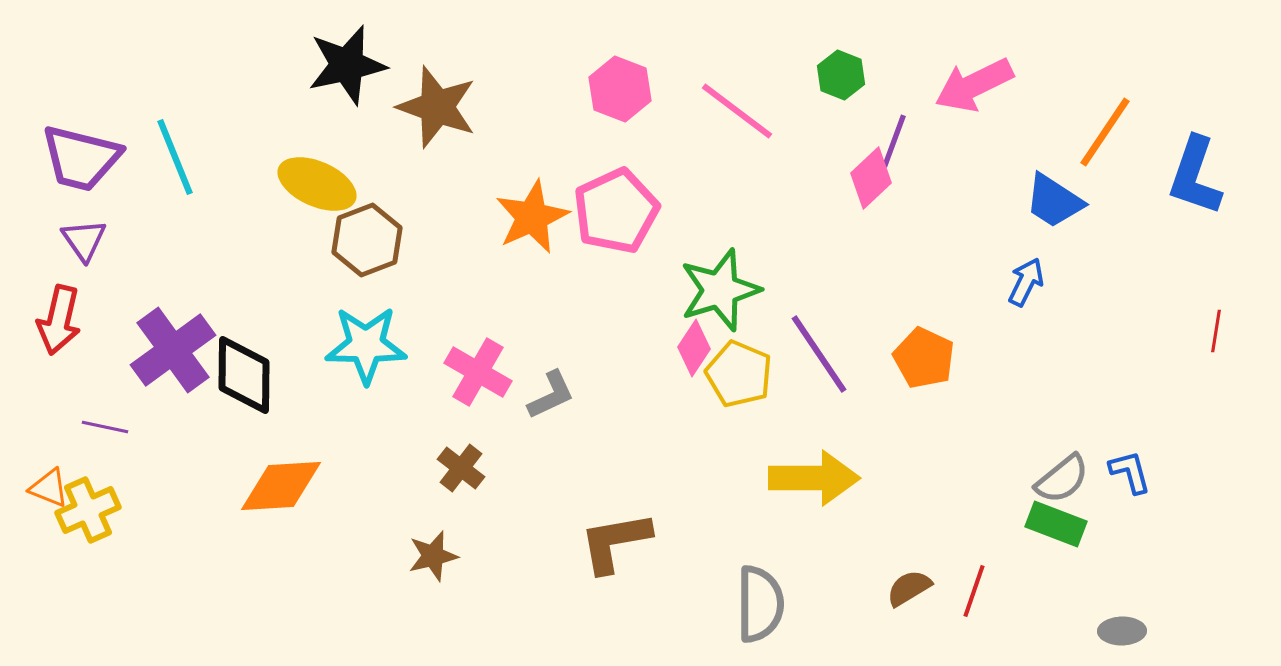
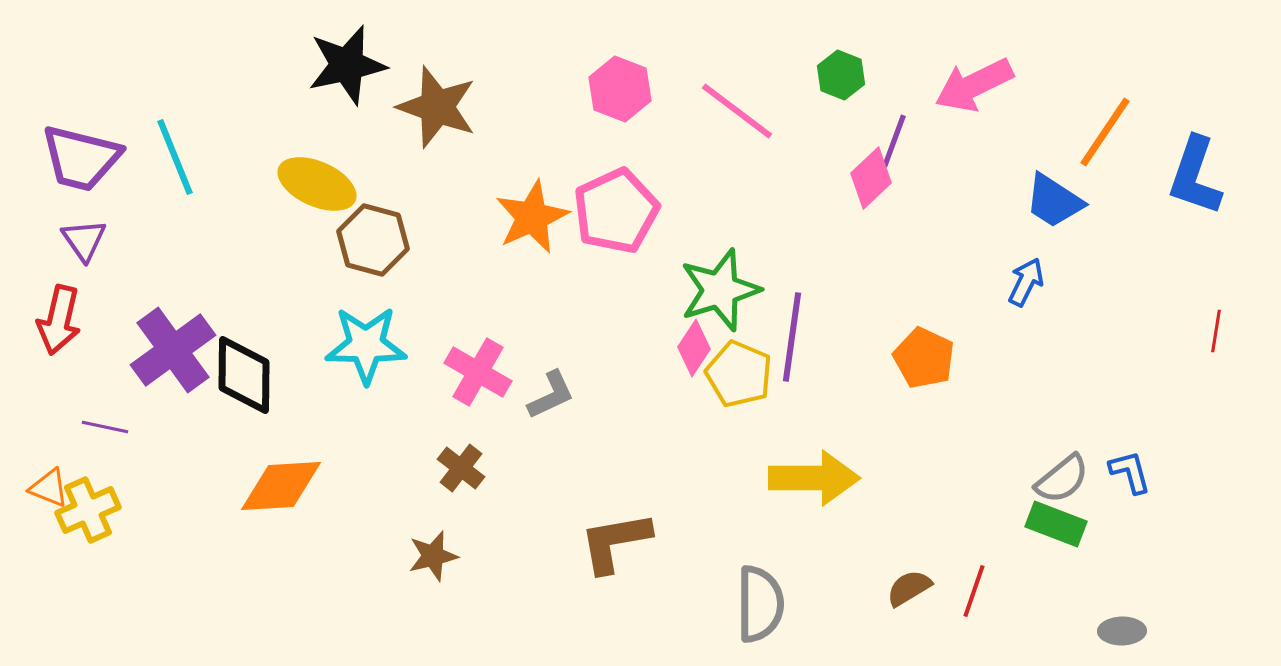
brown hexagon at (367, 240): moved 6 px right; rotated 24 degrees counterclockwise
purple line at (819, 354): moved 27 px left, 17 px up; rotated 42 degrees clockwise
